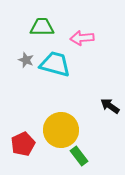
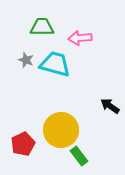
pink arrow: moved 2 px left
